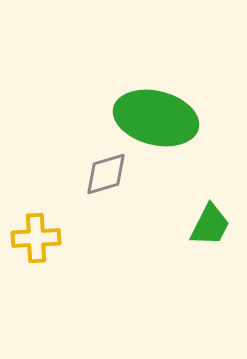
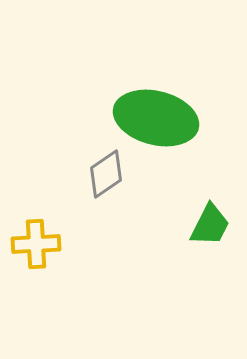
gray diamond: rotated 18 degrees counterclockwise
yellow cross: moved 6 px down
